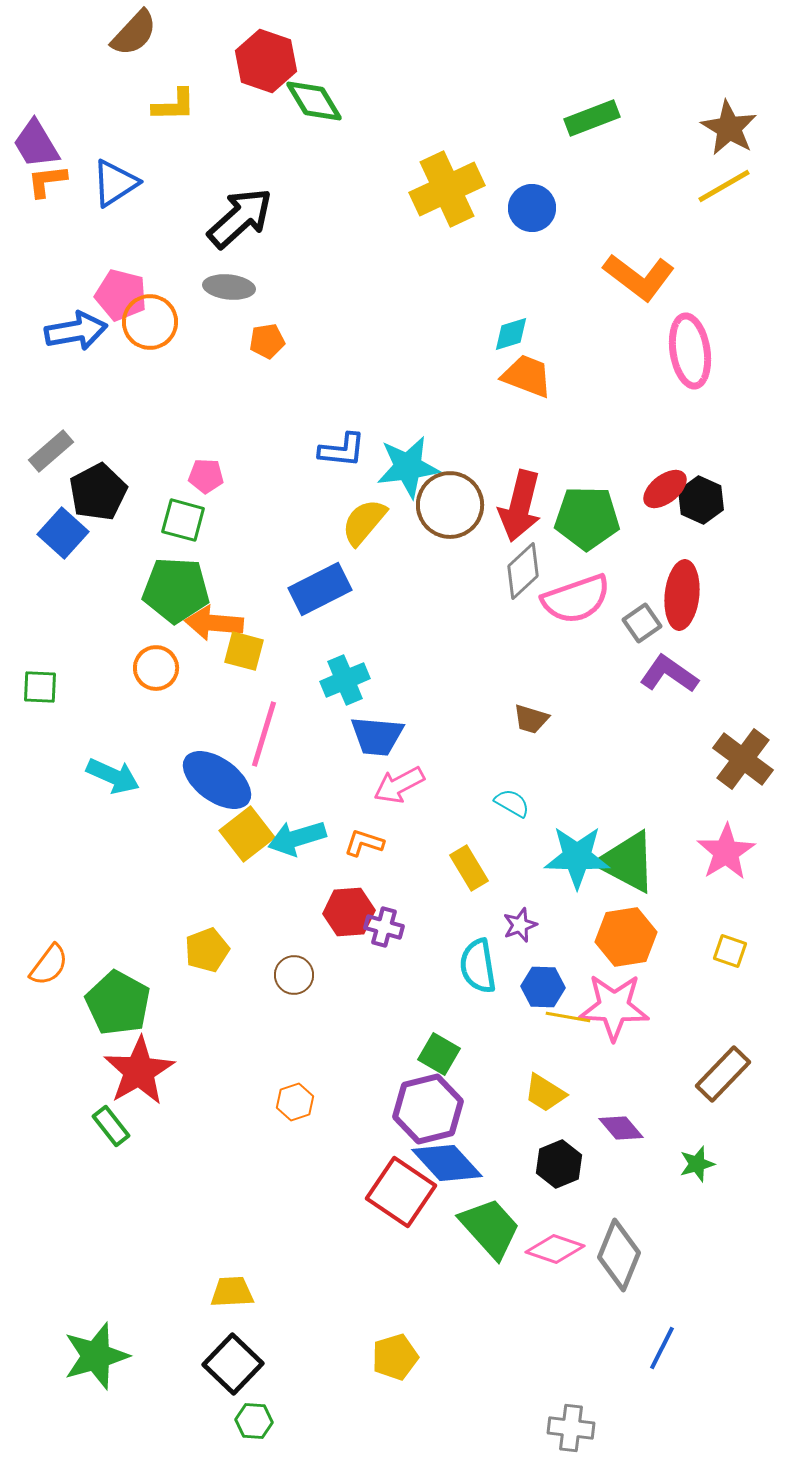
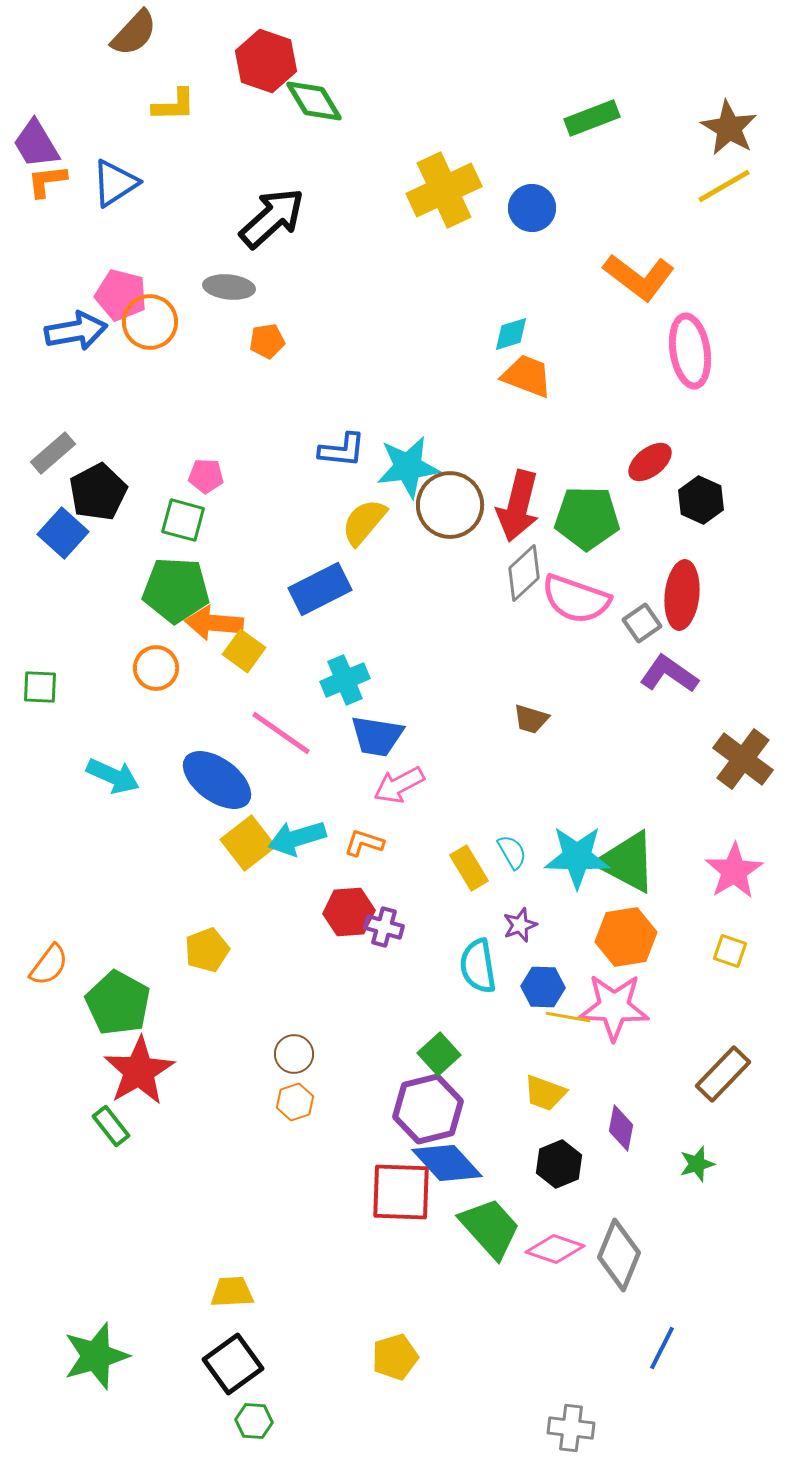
yellow cross at (447, 189): moved 3 px left, 1 px down
black arrow at (240, 218): moved 32 px right
gray rectangle at (51, 451): moved 2 px right, 2 px down
red ellipse at (665, 489): moved 15 px left, 27 px up
red arrow at (520, 506): moved 2 px left
gray diamond at (523, 571): moved 1 px right, 2 px down
pink semicircle at (576, 599): rotated 38 degrees clockwise
yellow square at (244, 651): rotated 21 degrees clockwise
pink line at (264, 734): moved 17 px right, 1 px up; rotated 72 degrees counterclockwise
blue trapezoid at (377, 736): rotated 4 degrees clockwise
cyan semicircle at (512, 803): moved 49 px down; rotated 30 degrees clockwise
yellow square at (247, 834): moved 1 px right, 9 px down
pink star at (726, 852): moved 8 px right, 19 px down
brown circle at (294, 975): moved 79 px down
green square at (439, 1054): rotated 18 degrees clockwise
yellow trapezoid at (545, 1093): rotated 12 degrees counterclockwise
purple diamond at (621, 1128): rotated 51 degrees clockwise
red square at (401, 1192): rotated 32 degrees counterclockwise
black square at (233, 1364): rotated 10 degrees clockwise
